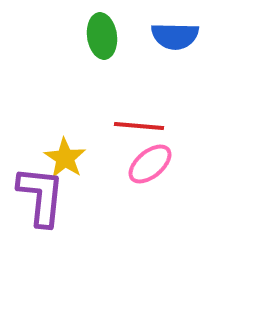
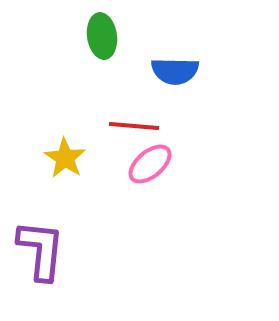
blue semicircle: moved 35 px down
red line: moved 5 px left
purple L-shape: moved 54 px down
